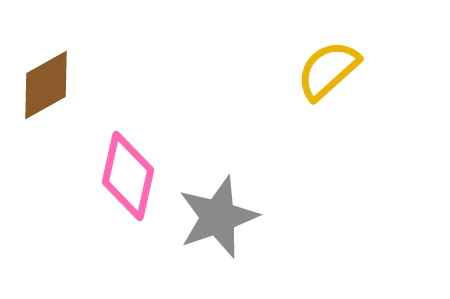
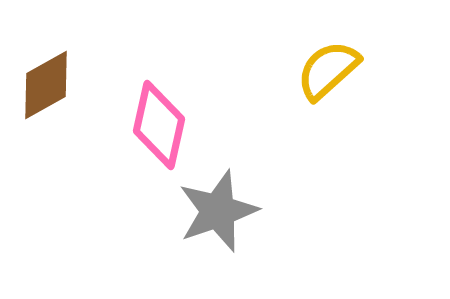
pink diamond: moved 31 px right, 51 px up
gray star: moved 6 px up
